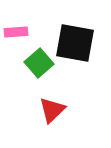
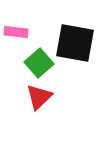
pink rectangle: rotated 10 degrees clockwise
red triangle: moved 13 px left, 13 px up
